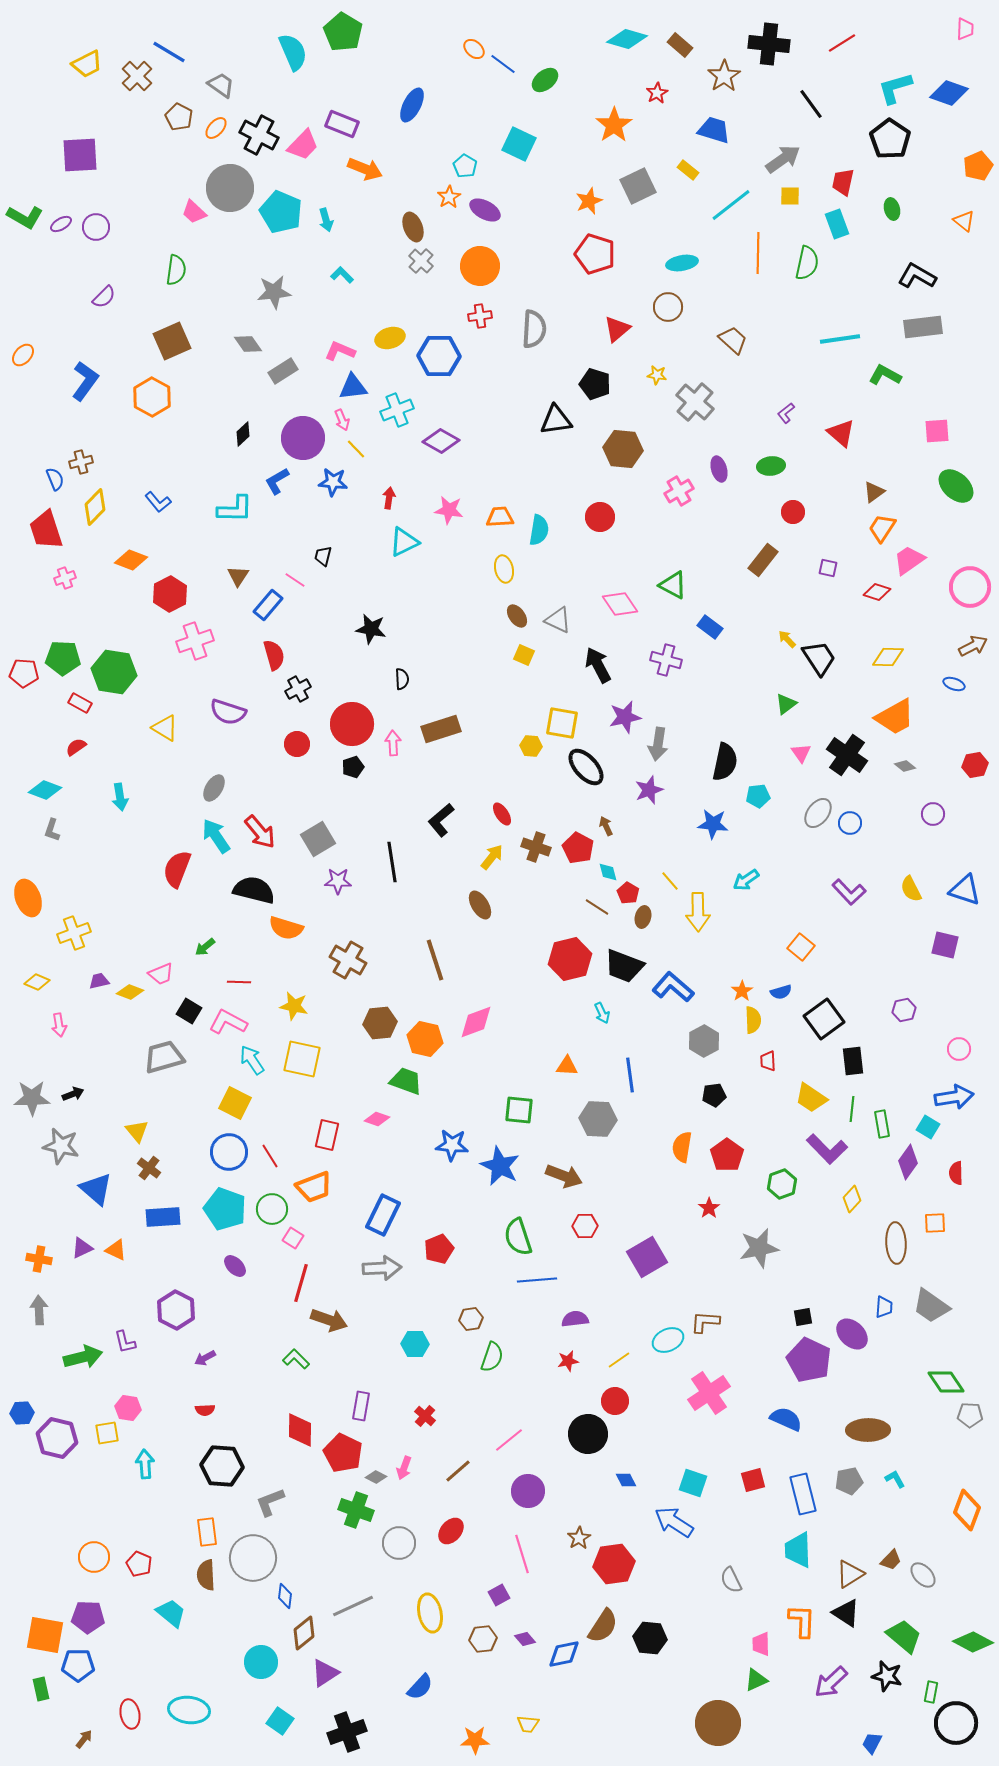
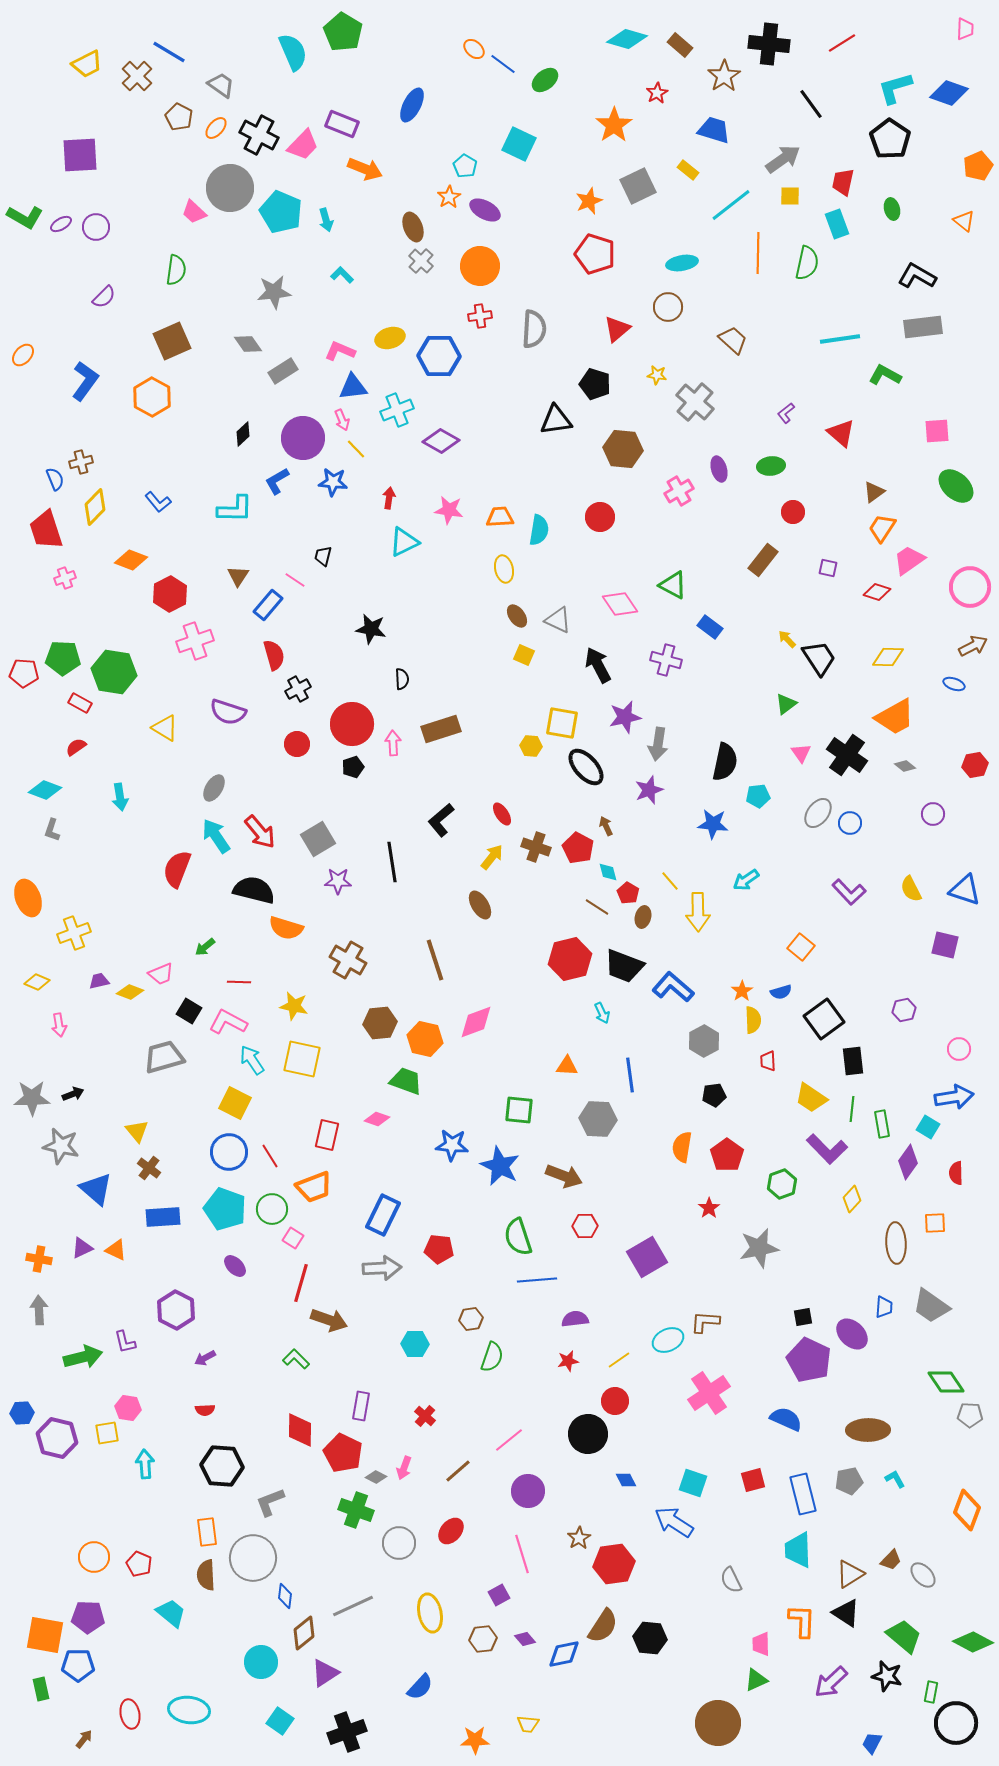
red pentagon at (439, 1249): rotated 28 degrees clockwise
